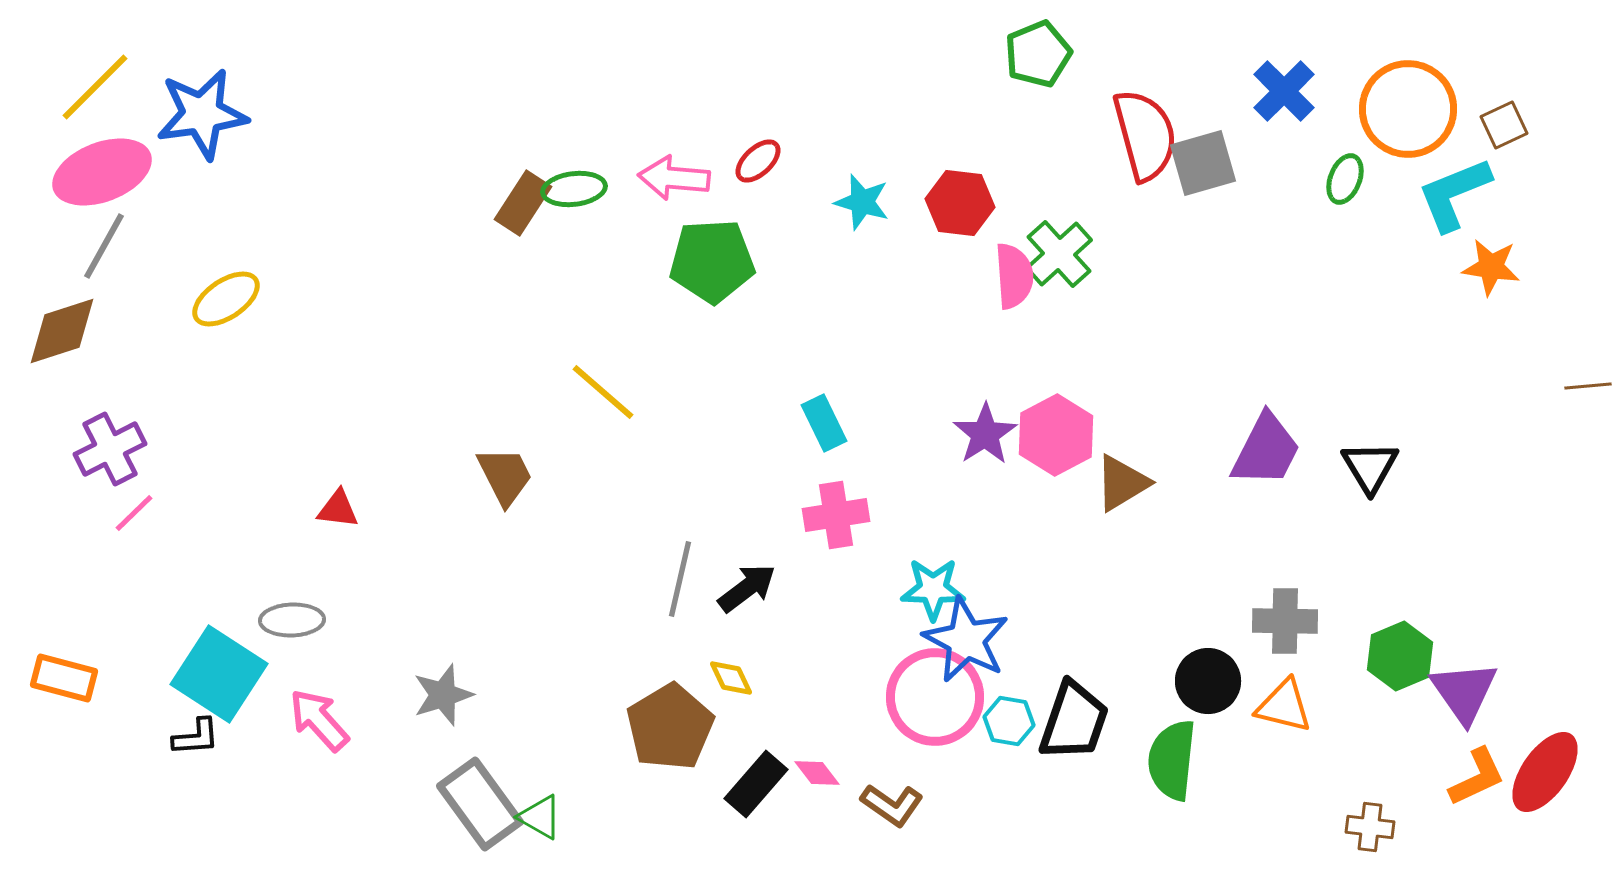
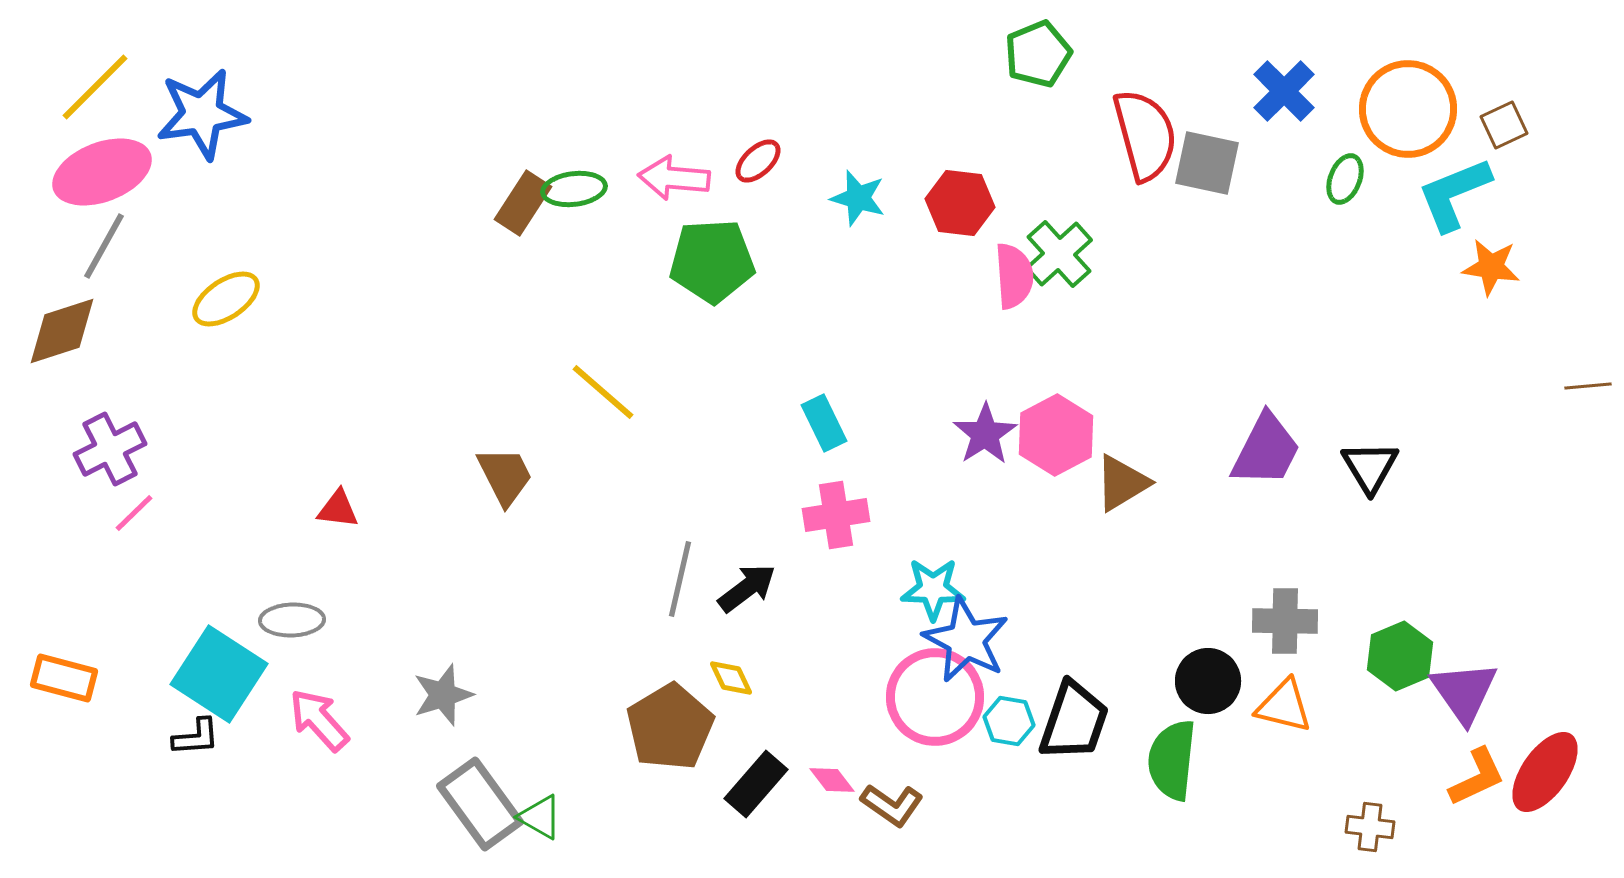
gray square at (1203, 163): moved 4 px right; rotated 28 degrees clockwise
cyan star at (862, 202): moved 4 px left, 4 px up
pink diamond at (817, 773): moved 15 px right, 7 px down
